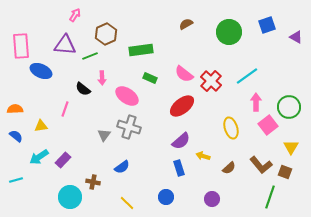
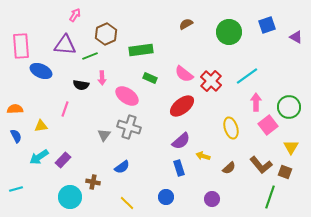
black semicircle at (83, 89): moved 2 px left, 4 px up; rotated 28 degrees counterclockwise
blue semicircle at (16, 136): rotated 24 degrees clockwise
cyan line at (16, 180): moved 9 px down
